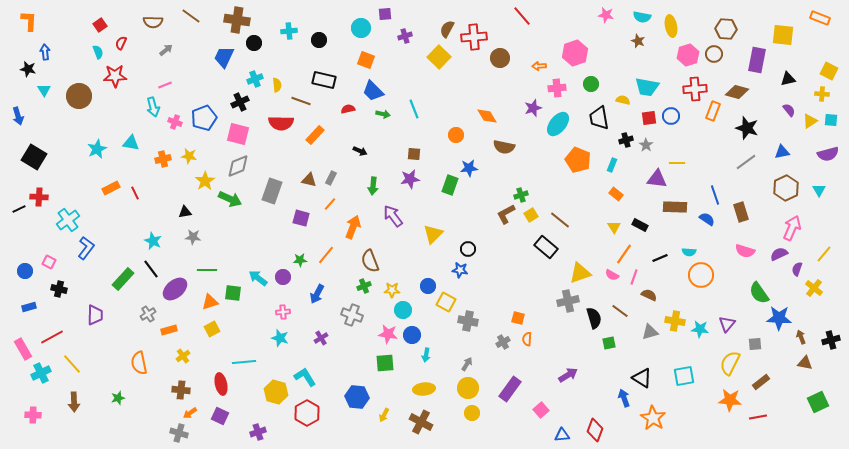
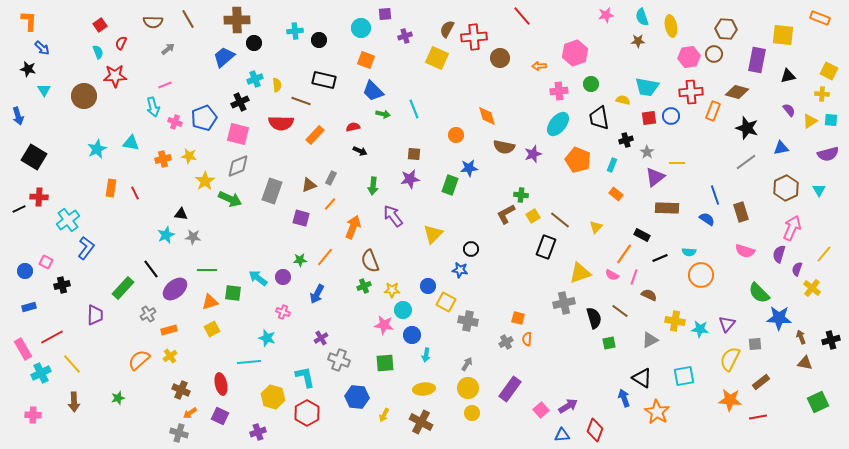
pink star at (606, 15): rotated 21 degrees counterclockwise
brown line at (191, 16): moved 3 px left, 3 px down; rotated 24 degrees clockwise
cyan semicircle at (642, 17): rotated 60 degrees clockwise
brown cross at (237, 20): rotated 10 degrees counterclockwise
cyan cross at (289, 31): moved 6 px right
brown star at (638, 41): rotated 24 degrees counterclockwise
gray arrow at (166, 50): moved 2 px right, 1 px up
blue arrow at (45, 52): moved 3 px left, 4 px up; rotated 140 degrees clockwise
pink hexagon at (688, 55): moved 1 px right, 2 px down; rotated 10 degrees clockwise
blue trapezoid at (224, 57): rotated 25 degrees clockwise
yellow square at (439, 57): moved 2 px left, 1 px down; rotated 20 degrees counterclockwise
black triangle at (788, 79): moved 3 px up
pink cross at (557, 88): moved 2 px right, 3 px down
red cross at (695, 89): moved 4 px left, 3 px down
brown circle at (79, 96): moved 5 px right
purple star at (533, 108): moved 46 px down
red semicircle at (348, 109): moved 5 px right, 18 px down
orange diamond at (487, 116): rotated 15 degrees clockwise
gray star at (646, 145): moved 1 px right, 7 px down
blue triangle at (782, 152): moved 1 px left, 4 px up
purple triangle at (657, 179): moved 2 px left, 2 px up; rotated 45 degrees counterclockwise
brown triangle at (309, 180): moved 5 px down; rotated 35 degrees counterclockwise
orange rectangle at (111, 188): rotated 54 degrees counterclockwise
green cross at (521, 195): rotated 24 degrees clockwise
brown rectangle at (675, 207): moved 8 px left, 1 px down
black triangle at (185, 212): moved 4 px left, 2 px down; rotated 16 degrees clockwise
yellow square at (531, 215): moved 2 px right, 1 px down
black rectangle at (640, 225): moved 2 px right, 10 px down
yellow triangle at (614, 227): moved 18 px left; rotated 16 degrees clockwise
cyan star at (153, 241): moved 13 px right, 6 px up; rotated 24 degrees clockwise
black rectangle at (546, 247): rotated 70 degrees clockwise
black circle at (468, 249): moved 3 px right
purple semicircle at (779, 254): rotated 48 degrees counterclockwise
orange line at (326, 255): moved 1 px left, 2 px down
pink square at (49, 262): moved 3 px left
green rectangle at (123, 279): moved 9 px down
yellow cross at (814, 288): moved 2 px left
black cross at (59, 289): moved 3 px right, 4 px up; rotated 28 degrees counterclockwise
green semicircle at (759, 293): rotated 10 degrees counterclockwise
gray cross at (568, 301): moved 4 px left, 2 px down
pink cross at (283, 312): rotated 24 degrees clockwise
gray cross at (352, 315): moved 13 px left, 45 px down
gray triangle at (650, 332): moved 8 px down; rotated 12 degrees counterclockwise
pink star at (388, 334): moved 4 px left, 9 px up
cyan star at (280, 338): moved 13 px left
gray cross at (503, 342): moved 3 px right
yellow cross at (183, 356): moved 13 px left
cyan line at (244, 362): moved 5 px right
orange semicircle at (139, 363): moved 3 px up; rotated 60 degrees clockwise
yellow semicircle at (730, 363): moved 4 px up
purple arrow at (568, 375): moved 31 px down
cyan L-shape at (305, 377): rotated 20 degrees clockwise
brown cross at (181, 390): rotated 18 degrees clockwise
yellow hexagon at (276, 392): moved 3 px left, 5 px down
orange star at (653, 418): moved 4 px right, 6 px up
